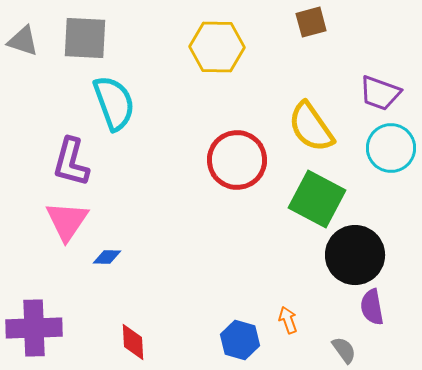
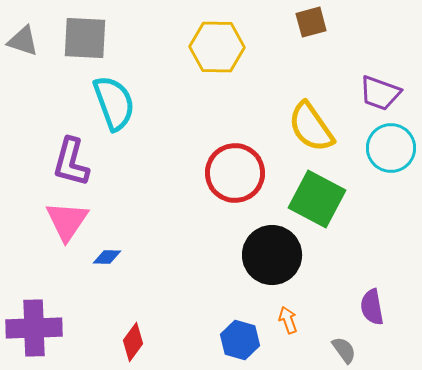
red circle: moved 2 px left, 13 px down
black circle: moved 83 px left
red diamond: rotated 39 degrees clockwise
